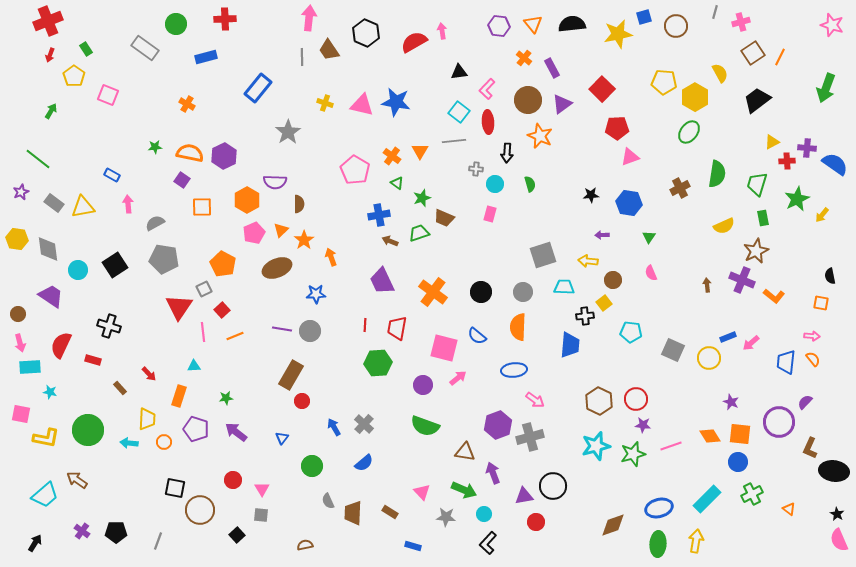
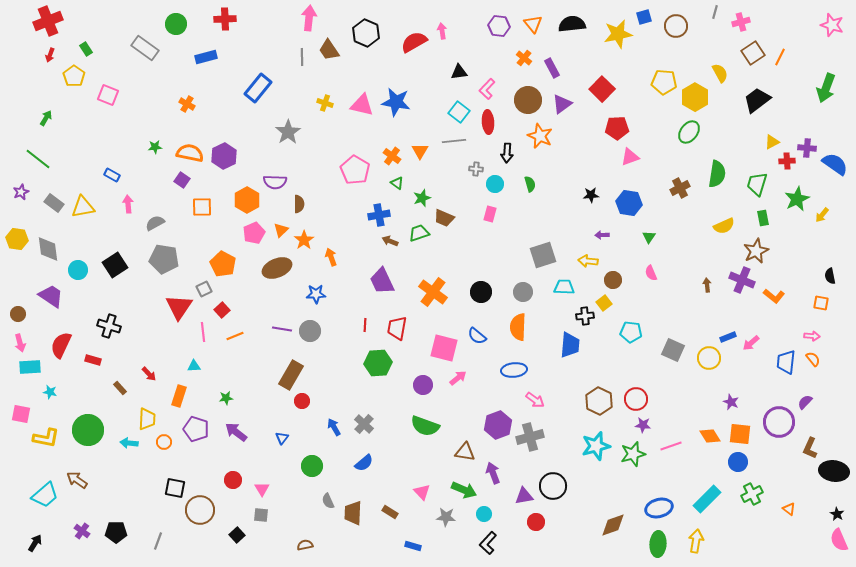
green arrow at (51, 111): moved 5 px left, 7 px down
